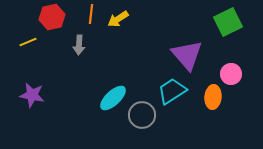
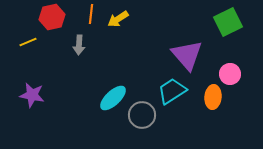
pink circle: moved 1 px left
